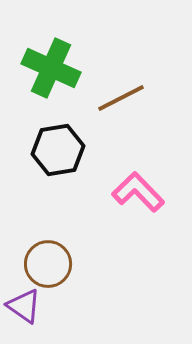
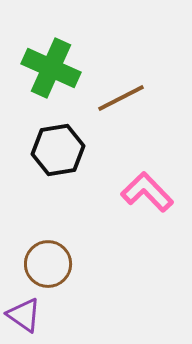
pink L-shape: moved 9 px right
purple triangle: moved 9 px down
